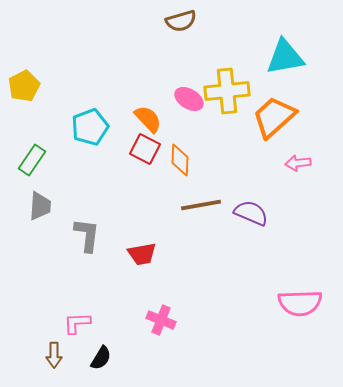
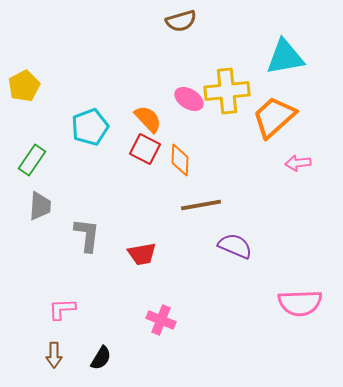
purple semicircle: moved 16 px left, 33 px down
pink L-shape: moved 15 px left, 14 px up
